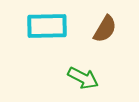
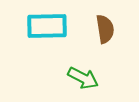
brown semicircle: rotated 40 degrees counterclockwise
